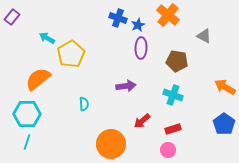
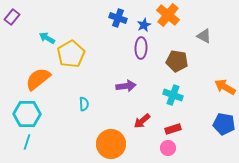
blue star: moved 6 px right
blue pentagon: rotated 25 degrees counterclockwise
pink circle: moved 2 px up
